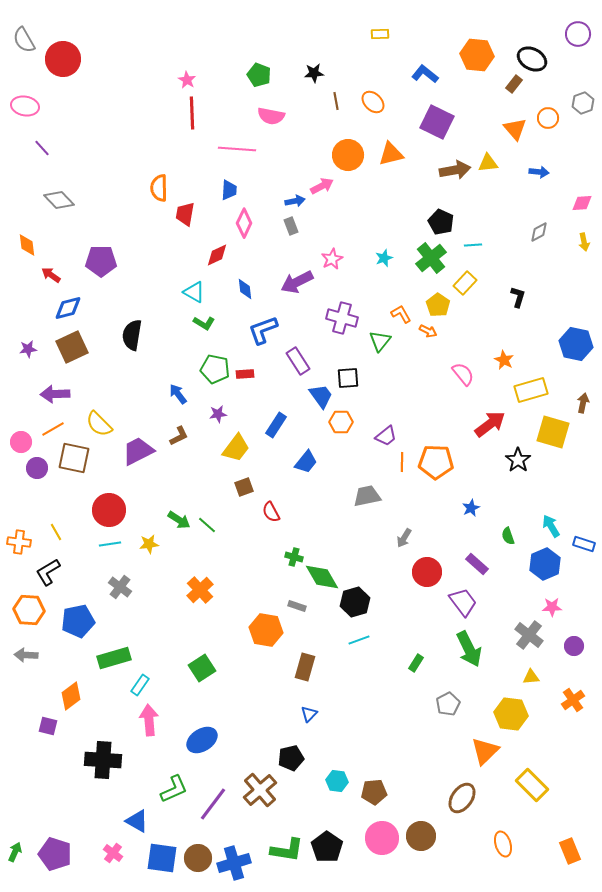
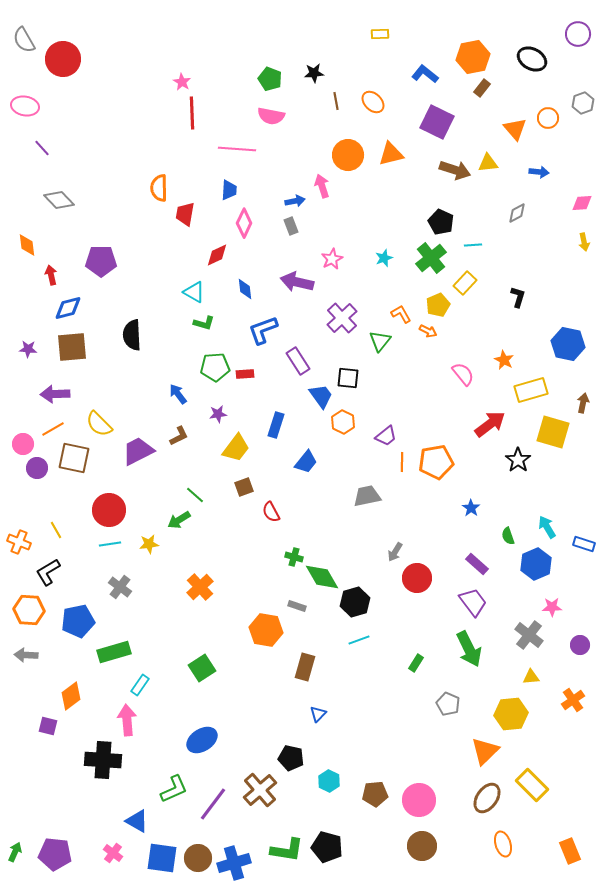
orange hexagon at (477, 55): moved 4 px left, 2 px down; rotated 16 degrees counterclockwise
green pentagon at (259, 75): moved 11 px right, 4 px down
pink star at (187, 80): moved 5 px left, 2 px down
brown rectangle at (514, 84): moved 32 px left, 4 px down
brown arrow at (455, 170): rotated 28 degrees clockwise
pink arrow at (322, 186): rotated 80 degrees counterclockwise
gray diamond at (539, 232): moved 22 px left, 19 px up
red arrow at (51, 275): rotated 42 degrees clockwise
purple arrow at (297, 282): rotated 40 degrees clockwise
yellow pentagon at (438, 305): rotated 15 degrees clockwise
purple cross at (342, 318): rotated 32 degrees clockwise
green L-shape at (204, 323): rotated 15 degrees counterclockwise
black semicircle at (132, 335): rotated 12 degrees counterclockwise
blue hexagon at (576, 344): moved 8 px left
brown square at (72, 347): rotated 20 degrees clockwise
purple star at (28, 349): rotated 12 degrees clockwise
green pentagon at (215, 369): moved 2 px up; rotated 16 degrees counterclockwise
black square at (348, 378): rotated 10 degrees clockwise
orange hexagon at (341, 422): moved 2 px right; rotated 25 degrees clockwise
blue rectangle at (276, 425): rotated 15 degrees counterclockwise
pink circle at (21, 442): moved 2 px right, 2 px down
orange pentagon at (436, 462): rotated 12 degrees counterclockwise
blue star at (471, 508): rotated 12 degrees counterclockwise
green arrow at (179, 520): rotated 115 degrees clockwise
green line at (207, 525): moved 12 px left, 30 px up
cyan arrow at (551, 526): moved 4 px left, 1 px down
yellow line at (56, 532): moved 2 px up
gray arrow at (404, 538): moved 9 px left, 14 px down
orange cross at (19, 542): rotated 15 degrees clockwise
blue hexagon at (545, 564): moved 9 px left
red circle at (427, 572): moved 10 px left, 6 px down
orange cross at (200, 590): moved 3 px up
purple trapezoid at (463, 602): moved 10 px right
purple circle at (574, 646): moved 6 px right, 1 px up
green rectangle at (114, 658): moved 6 px up
gray pentagon at (448, 704): rotated 20 degrees counterclockwise
blue triangle at (309, 714): moved 9 px right
yellow hexagon at (511, 714): rotated 12 degrees counterclockwise
pink arrow at (149, 720): moved 22 px left
black pentagon at (291, 758): rotated 25 degrees clockwise
cyan hexagon at (337, 781): moved 8 px left; rotated 20 degrees clockwise
brown pentagon at (374, 792): moved 1 px right, 2 px down
brown ellipse at (462, 798): moved 25 px right
brown circle at (421, 836): moved 1 px right, 10 px down
pink circle at (382, 838): moved 37 px right, 38 px up
black pentagon at (327, 847): rotated 20 degrees counterclockwise
purple pentagon at (55, 854): rotated 12 degrees counterclockwise
